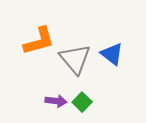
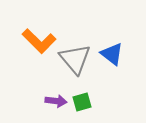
orange L-shape: rotated 60 degrees clockwise
green square: rotated 30 degrees clockwise
